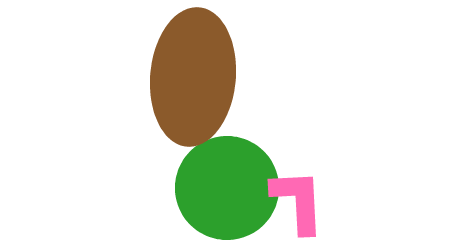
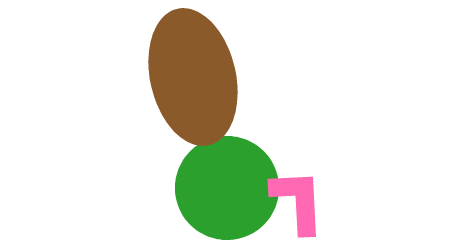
brown ellipse: rotated 18 degrees counterclockwise
